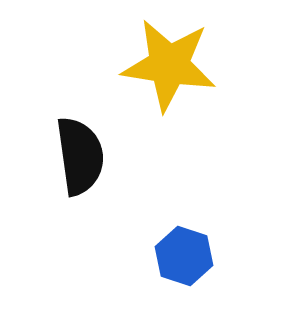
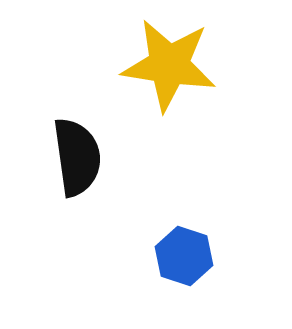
black semicircle: moved 3 px left, 1 px down
